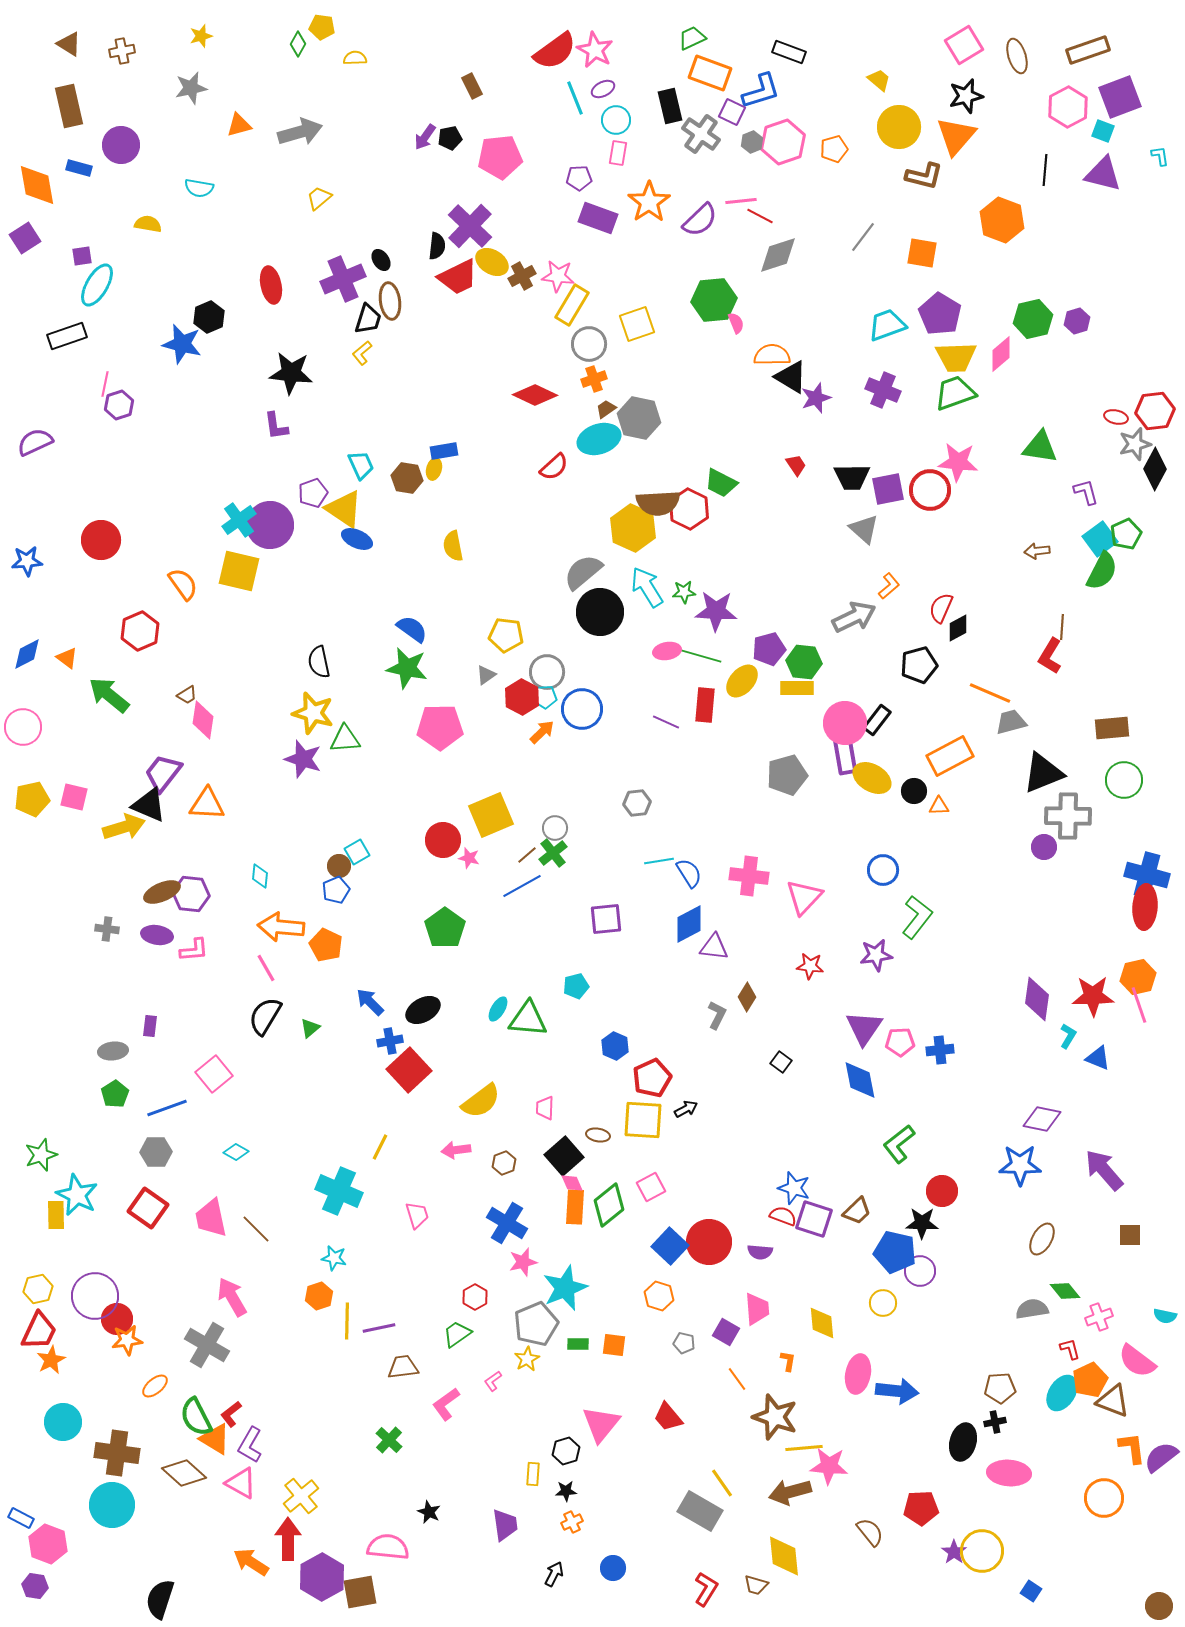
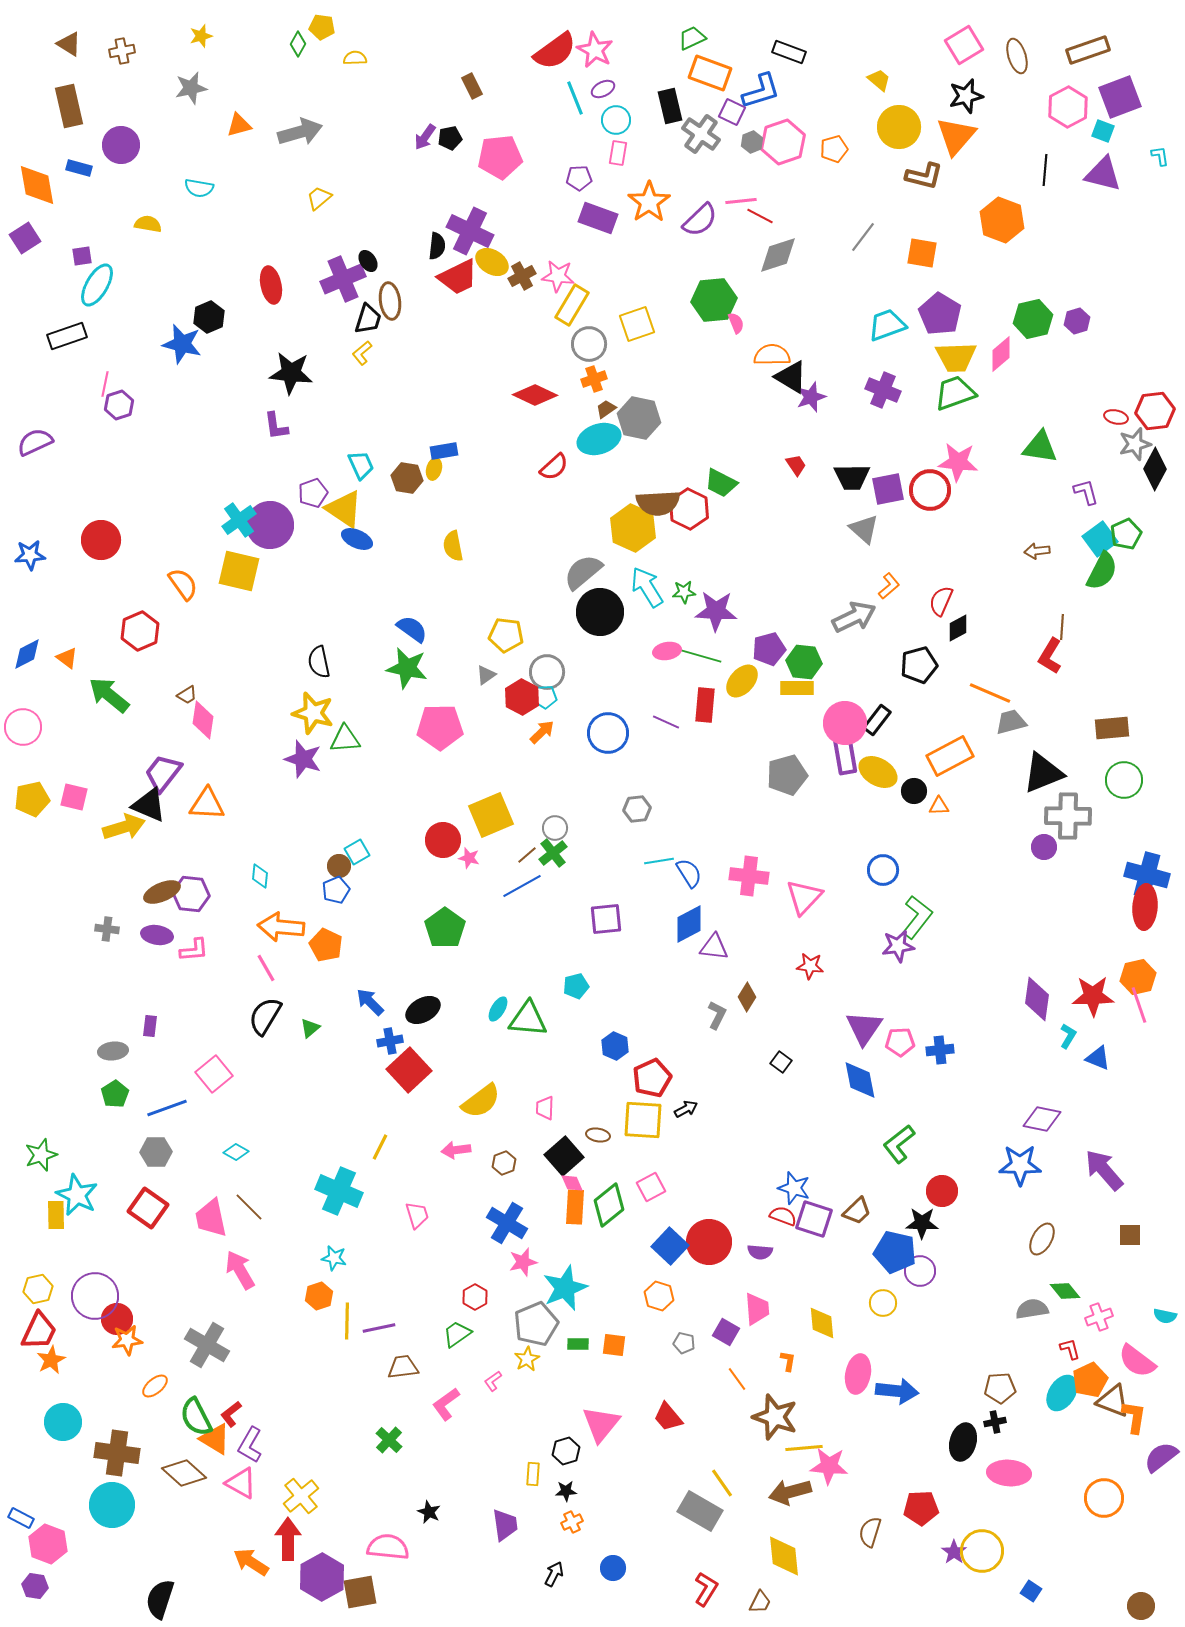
purple cross at (470, 226): moved 5 px down; rotated 18 degrees counterclockwise
black ellipse at (381, 260): moved 13 px left, 1 px down
purple star at (816, 398): moved 5 px left, 1 px up
blue star at (27, 561): moved 3 px right, 6 px up
red semicircle at (941, 608): moved 7 px up
blue circle at (582, 709): moved 26 px right, 24 px down
yellow ellipse at (872, 778): moved 6 px right, 6 px up
gray hexagon at (637, 803): moved 6 px down
purple star at (876, 955): moved 22 px right, 9 px up
brown line at (256, 1229): moved 7 px left, 22 px up
pink arrow at (232, 1297): moved 8 px right, 27 px up
orange L-shape at (1132, 1448): moved 2 px right, 31 px up; rotated 16 degrees clockwise
brown semicircle at (870, 1532): rotated 124 degrees counterclockwise
brown trapezoid at (756, 1585): moved 4 px right, 17 px down; rotated 80 degrees counterclockwise
brown circle at (1159, 1606): moved 18 px left
